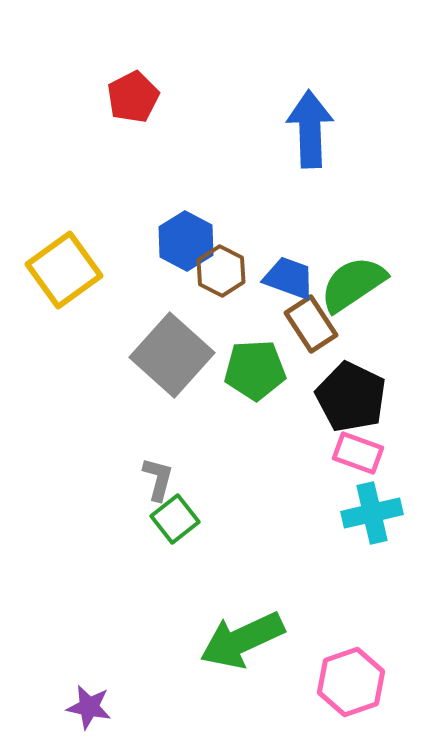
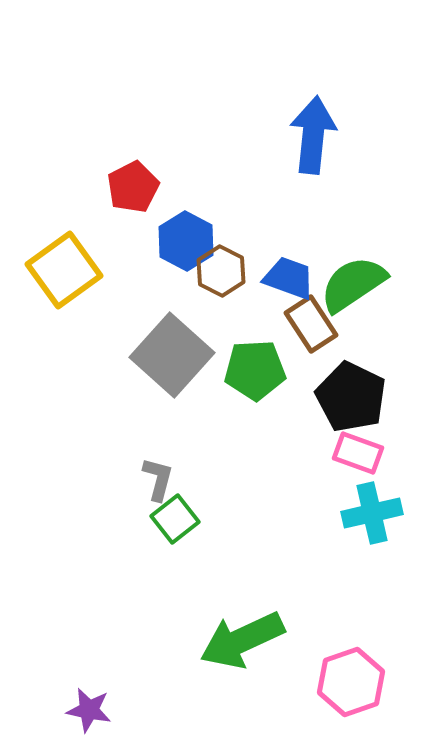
red pentagon: moved 90 px down
blue arrow: moved 3 px right, 6 px down; rotated 8 degrees clockwise
purple star: moved 3 px down
